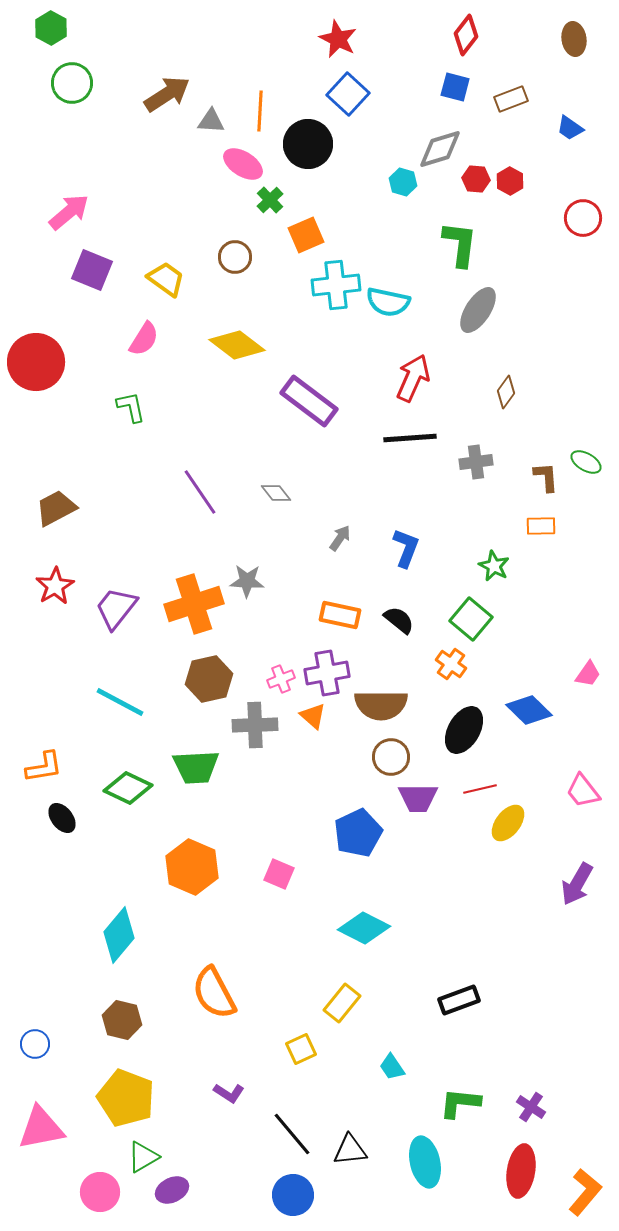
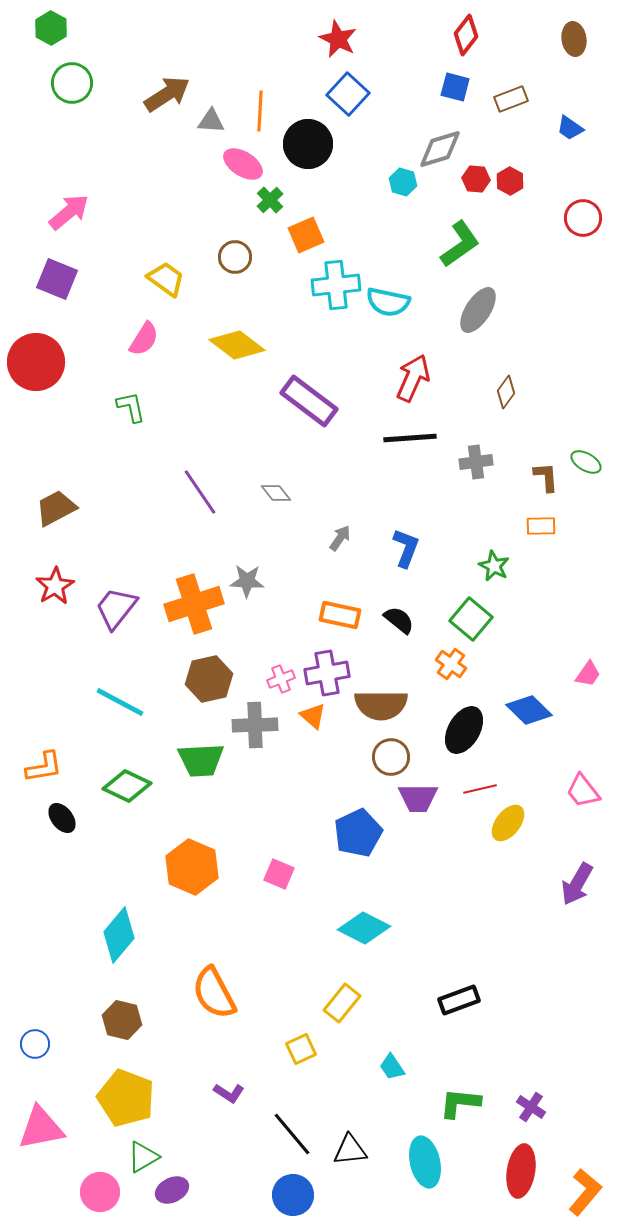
green L-shape at (460, 244): rotated 48 degrees clockwise
purple square at (92, 270): moved 35 px left, 9 px down
green trapezoid at (196, 767): moved 5 px right, 7 px up
green diamond at (128, 788): moved 1 px left, 2 px up
